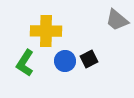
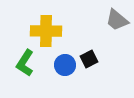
blue circle: moved 4 px down
